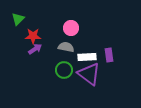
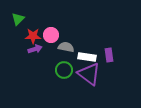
pink circle: moved 20 px left, 7 px down
purple arrow: rotated 16 degrees clockwise
white rectangle: rotated 12 degrees clockwise
